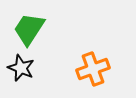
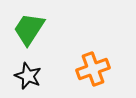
black star: moved 7 px right, 8 px down
